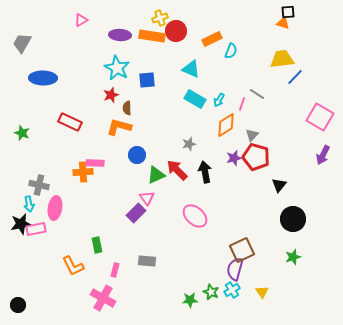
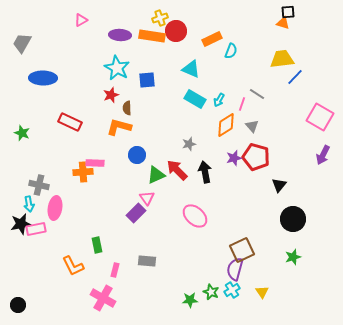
gray triangle at (252, 135): moved 9 px up; rotated 24 degrees counterclockwise
